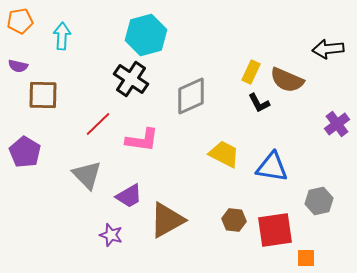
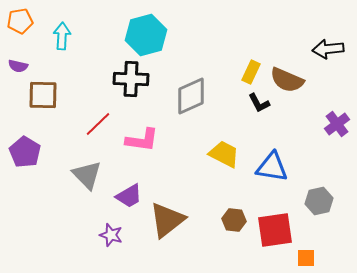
black cross: rotated 32 degrees counterclockwise
brown triangle: rotated 9 degrees counterclockwise
